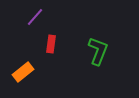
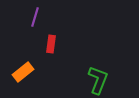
purple line: rotated 24 degrees counterclockwise
green L-shape: moved 29 px down
